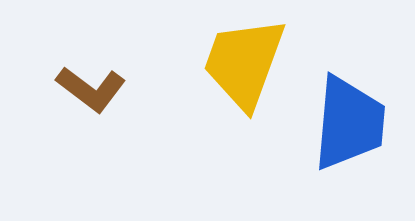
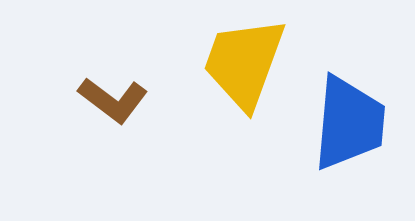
brown L-shape: moved 22 px right, 11 px down
